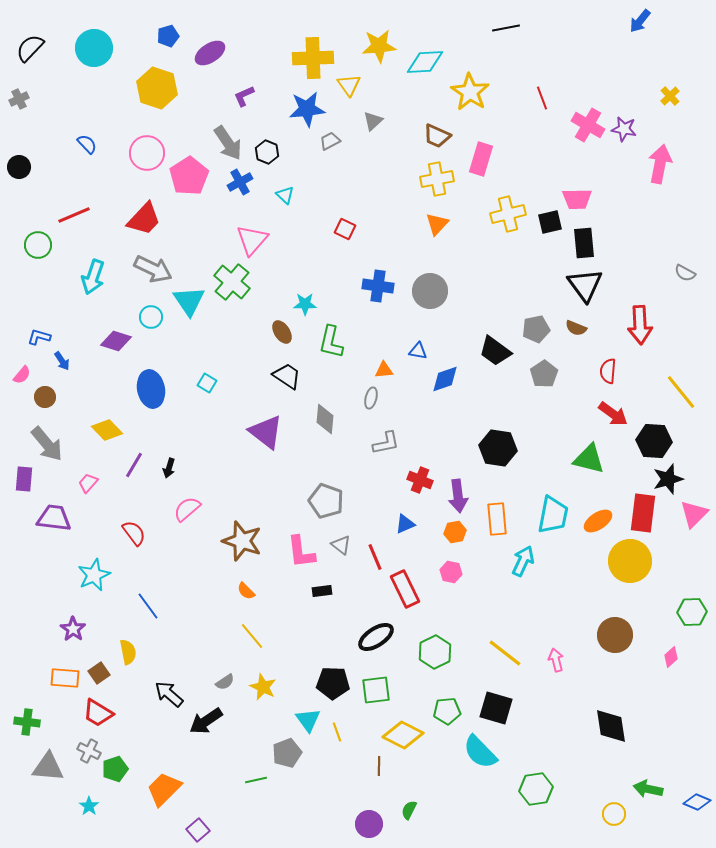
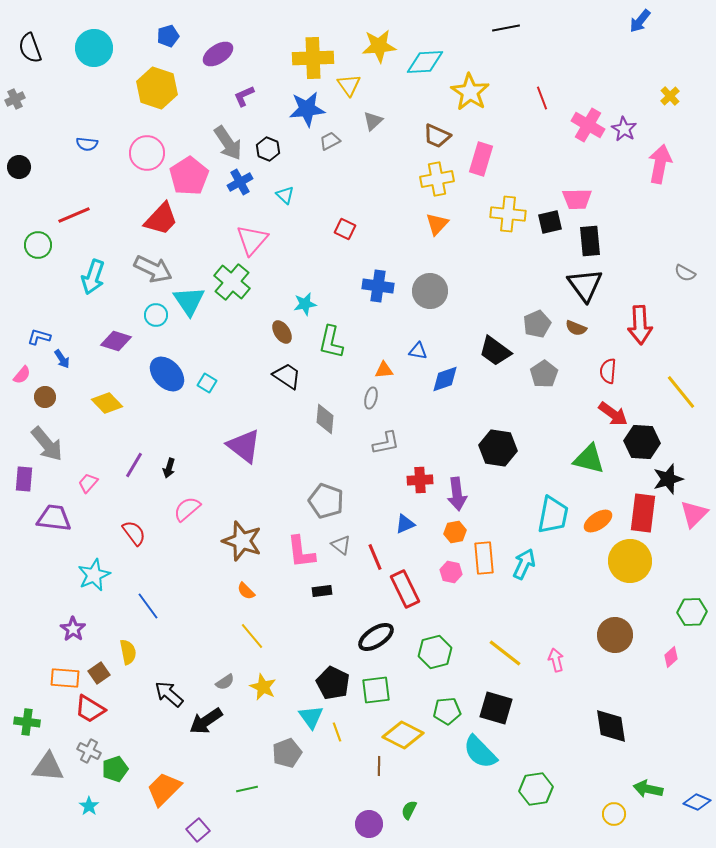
black semicircle at (30, 48): rotated 64 degrees counterclockwise
purple ellipse at (210, 53): moved 8 px right, 1 px down
gray cross at (19, 99): moved 4 px left
purple star at (624, 129): rotated 20 degrees clockwise
blue semicircle at (87, 144): rotated 140 degrees clockwise
black hexagon at (267, 152): moved 1 px right, 3 px up
yellow cross at (508, 214): rotated 20 degrees clockwise
red trapezoid at (144, 219): moved 17 px right
black rectangle at (584, 243): moved 6 px right, 2 px up
cyan star at (305, 304): rotated 10 degrees counterclockwise
cyan circle at (151, 317): moved 5 px right, 2 px up
gray pentagon at (536, 329): moved 1 px right, 5 px up; rotated 12 degrees counterclockwise
blue arrow at (62, 361): moved 2 px up
blue ellipse at (151, 389): moved 16 px right, 15 px up; rotated 33 degrees counterclockwise
yellow diamond at (107, 430): moved 27 px up
purple triangle at (266, 432): moved 22 px left, 14 px down
black hexagon at (654, 441): moved 12 px left, 1 px down
red cross at (420, 480): rotated 25 degrees counterclockwise
purple arrow at (458, 496): moved 1 px left, 2 px up
orange rectangle at (497, 519): moved 13 px left, 39 px down
cyan arrow at (523, 561): moved 1 px right, 3 px down
green hexagon at (435, 652): rotated 12 degrees clockwise
black pentagon at (333, 683): rotated 24 degrees clockwise
red trapezoid at (98, 713): moved 8 px left, 4 px up
cyan triangle at (308, 720): moved 3 px right, 3 px up
green line at (256, 780): moved 9 px left, 9 px down
